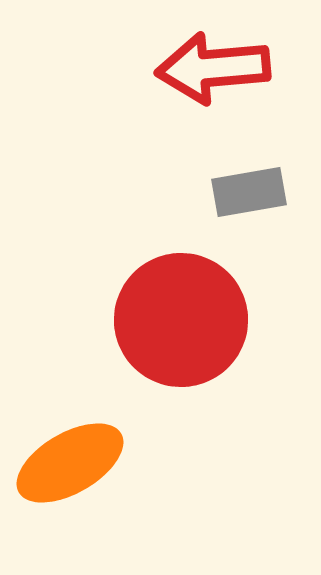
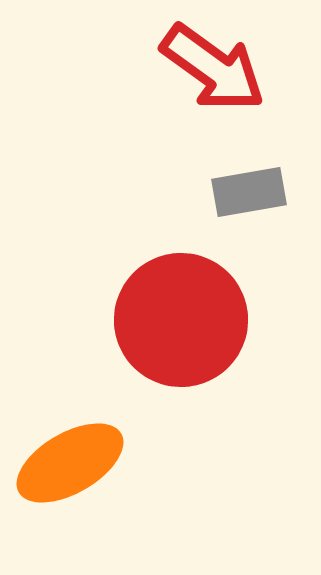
red arrow: rotated 139 degrees counterclockwise
